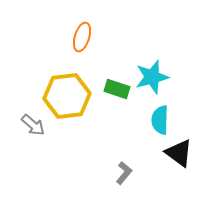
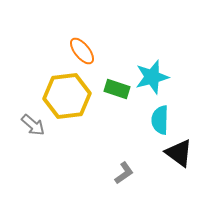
orange ellipse: moved 14 px down; rotated 56 degrees counterclockwise
gray L-shape: rotated 15 degrees clockwise
